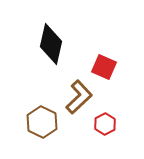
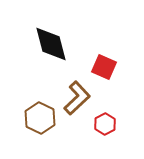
black diamond: rotated 27 degrees counterclockwise
brown L-shape: moved 2 px left, 1 px down
brown hexagon: moved 2 px left, 4 px up
